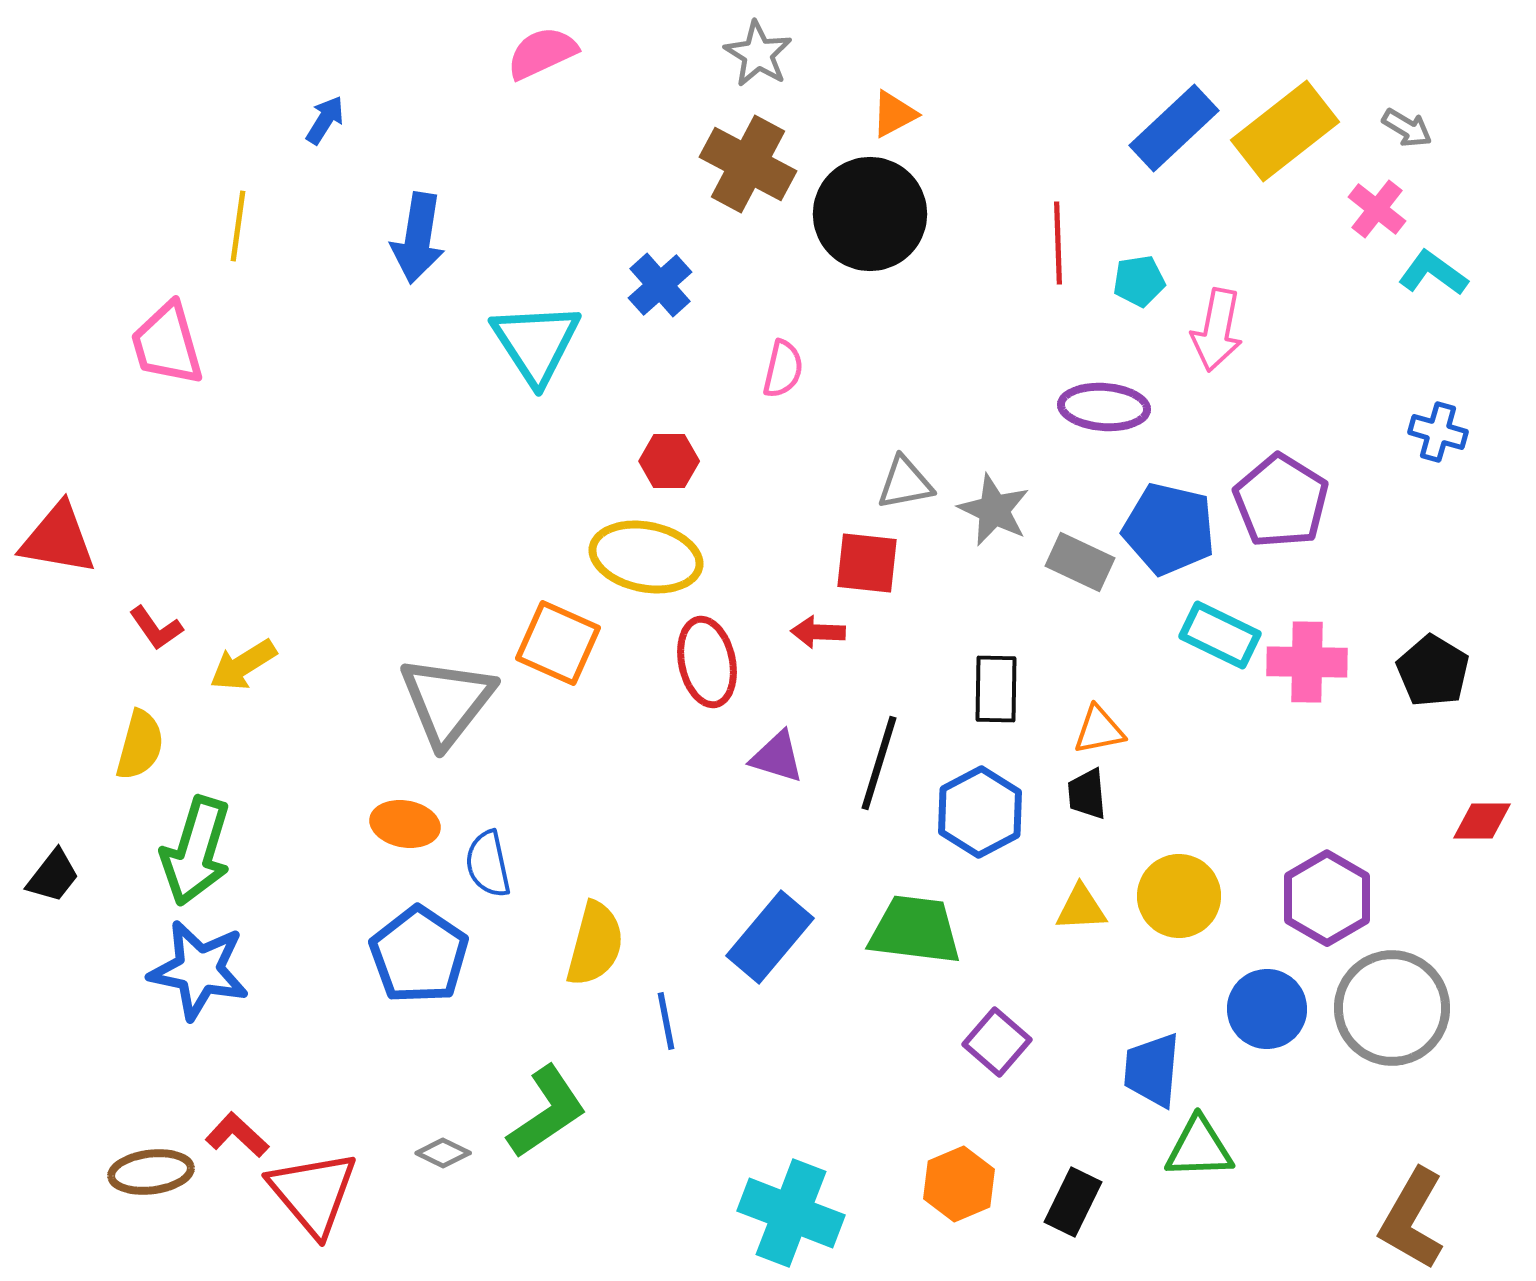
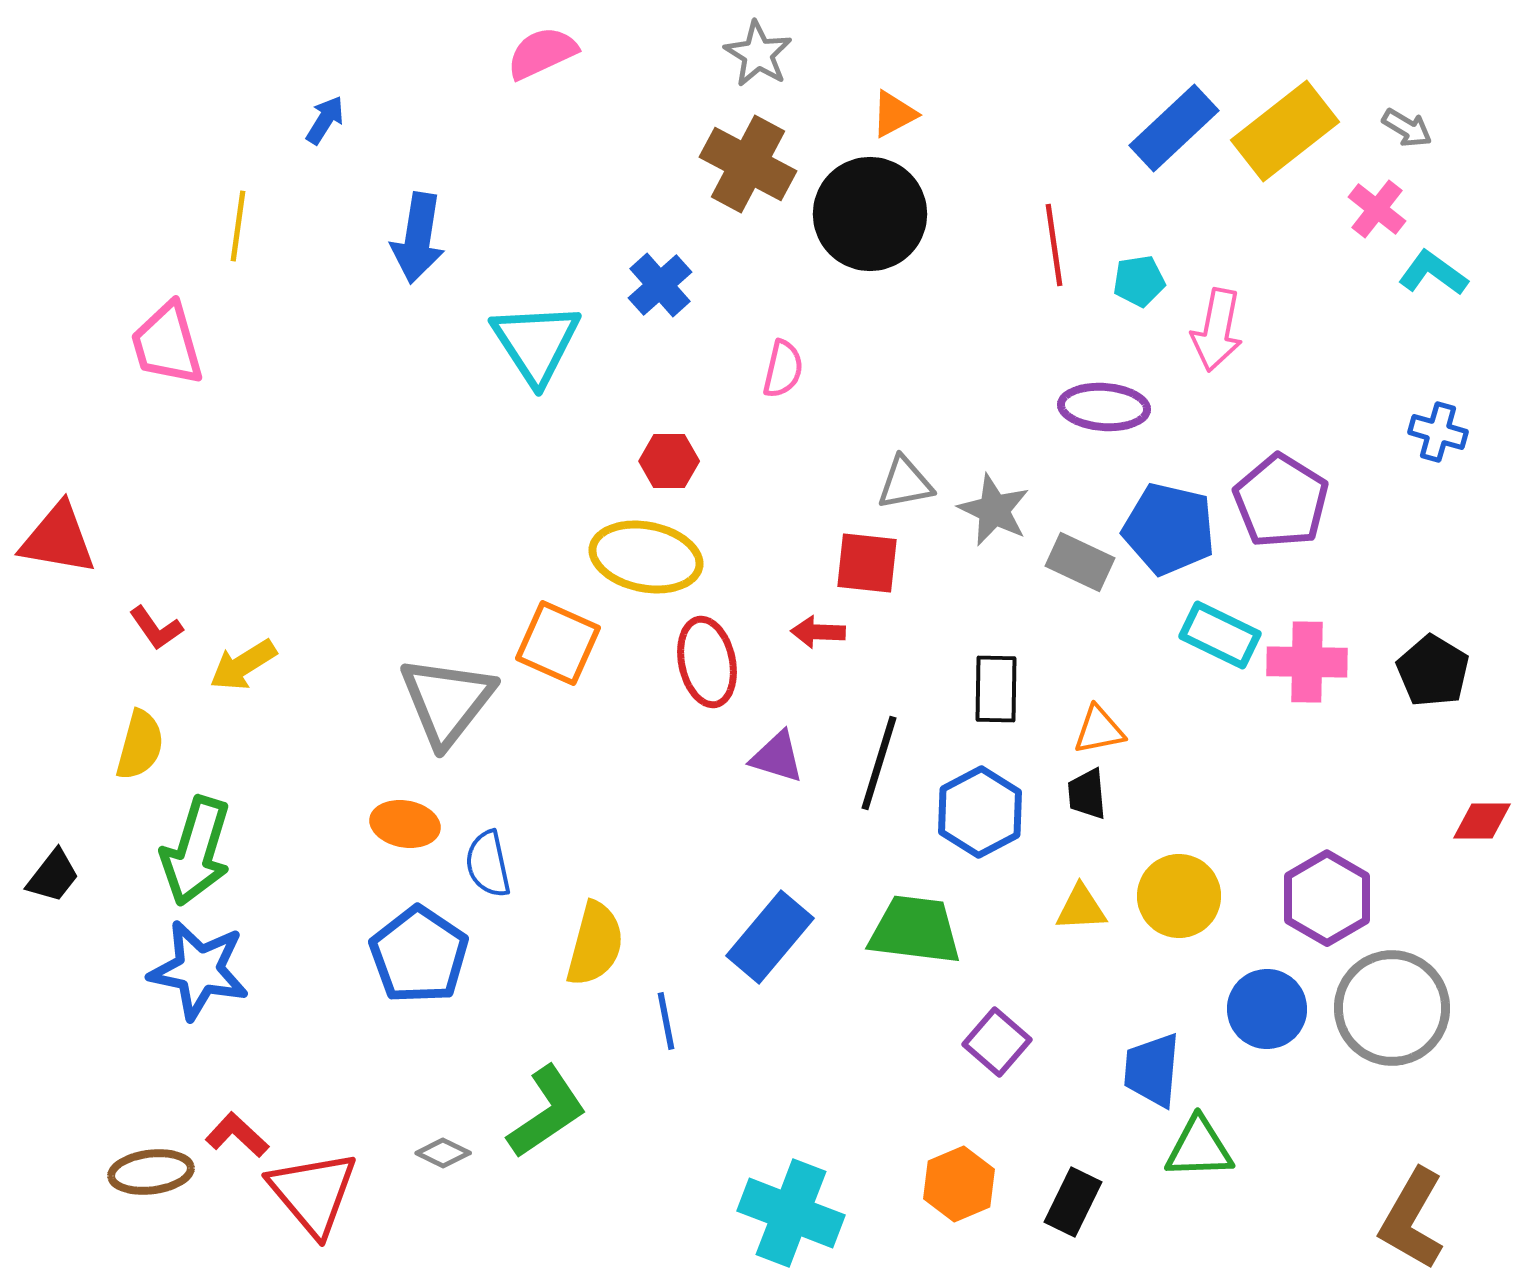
red line at (1058, 243): moved 4 px left, 2 px down; rotated 6 degrees counterclockwise
